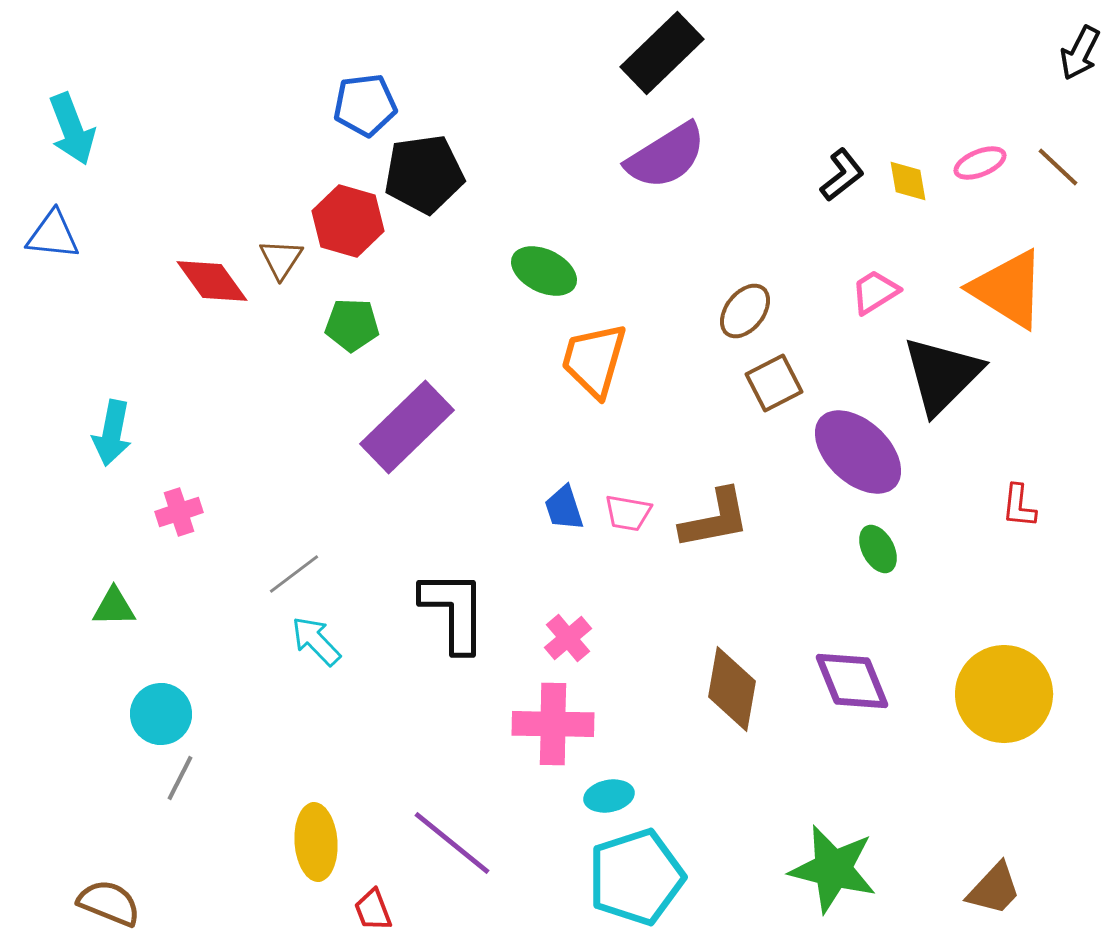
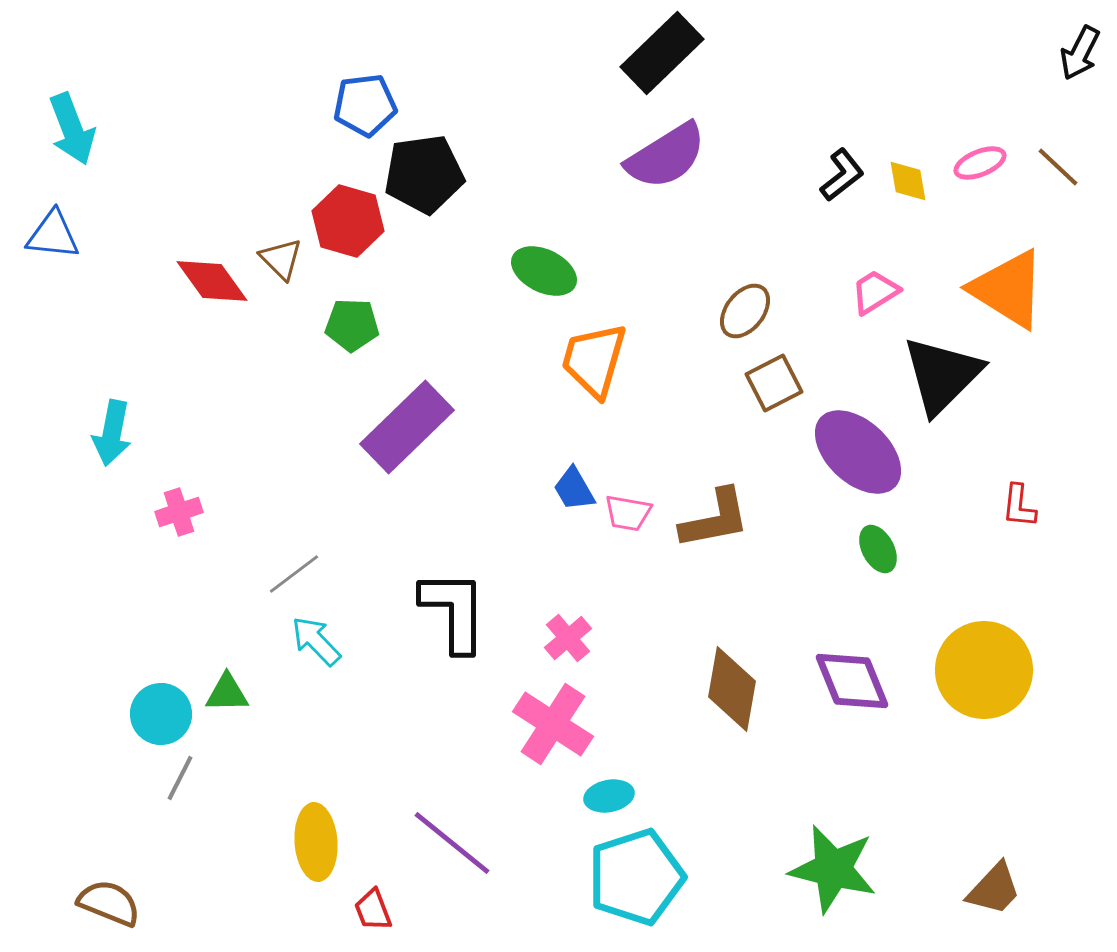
brown triangle at (281, 259): rotated 18 degrees counterclockwise
blue trapezoid at (564, 508): moved 10 px right, 19 px up; rotated 12 degrees counterclockwise
green triangle at (114, 607): moved 113 px right, 86 px down
yellow circle at (1004, 694): moved 20 px left, 24 px up
pink cross at (553, 724): rotated 32 degrees clockwise
